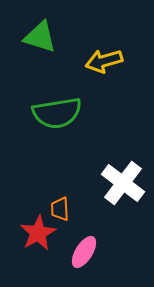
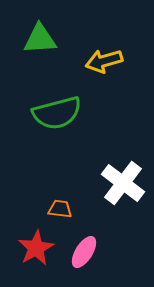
green triangle: moved 2 px down; rotated 21 degrees counterclockwise
green semicircle: rotated 6 degrees counterclockwise
orange trapezoid: rotated 100 degrees clockwise
red star: moved 2 px left, 15 px down
